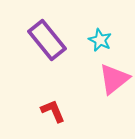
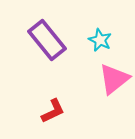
red L-shape: rotated 88 degrees clockwise
